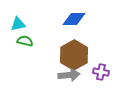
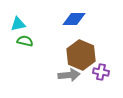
brown hexagon: moved 7 px right; rotated 8 degrees counterclockwise
